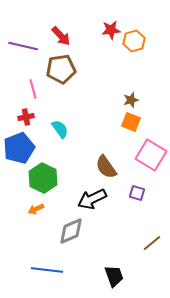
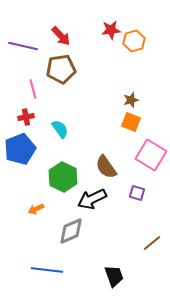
blue pentagon: moved 1 px right, 1 px down
green hexagon: moved 20 px right, 1 px up
